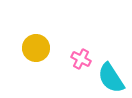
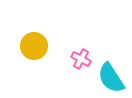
yellow circle: moved 2 px left, 2 px up
